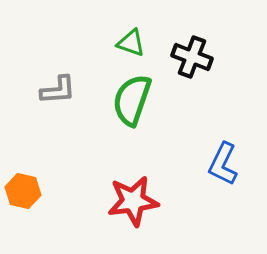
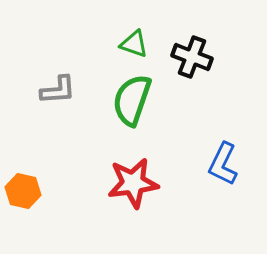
green triangle: moved 3 px right, 1 px down
red star: moved 18 px up
